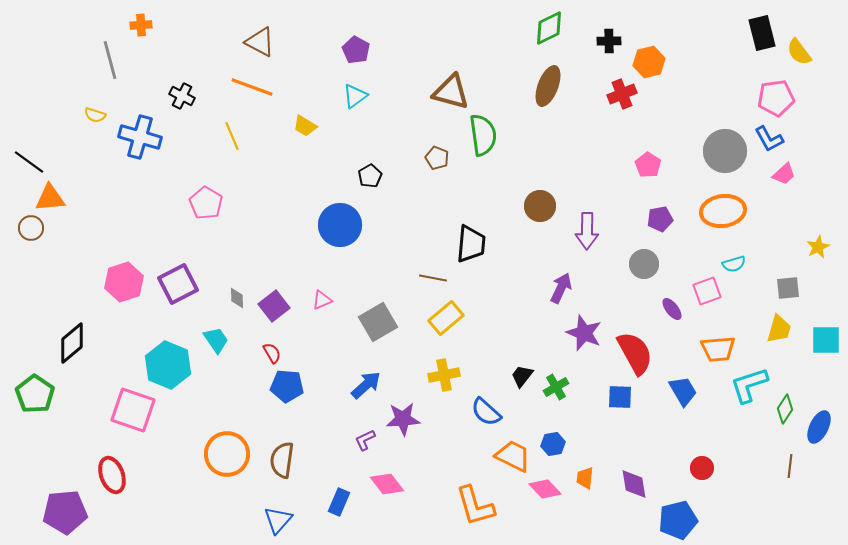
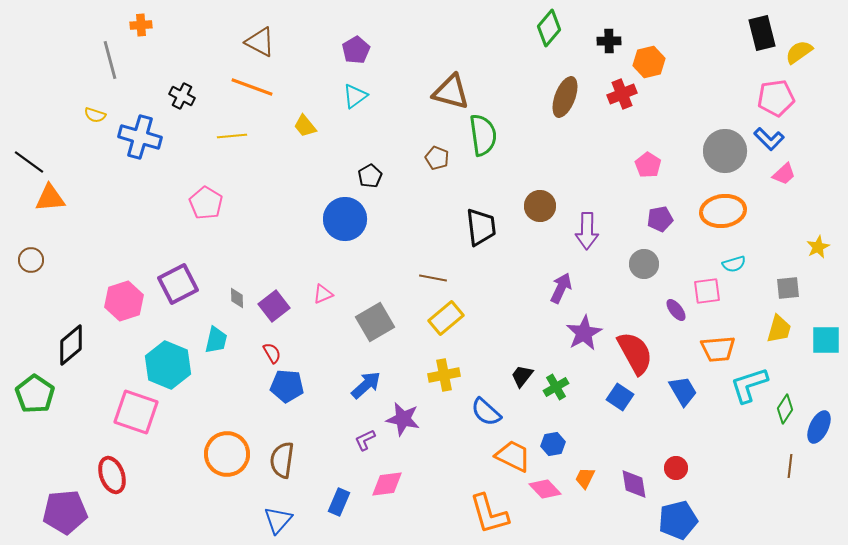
green diamond at (549, 28): rotated 24 degrees counterclockwise
purple pentagon at (356, 50): rotated 12 degrees clockwise
yellow semicircle at (799, 52): rotated 92 degrees clockwise
brown ellipse at (548, 86): moved 17 px right, 11 px down
yellow trapezoid at (305, 126): rotated 20 degrees clockwise
yellow line at (232, 136): rotated 72 degrees counterclockwise
blue L-shape at (769, 139): rotated 16 degrees counterclockwise
blue circle at (340, 225): moved 5 px right, 6 px up
brown circle at (31, 228): moved 32 px down
black trapezoid at (471, 244): moved 10 px right, 17 px up; rotated 12 degrees counterclockwise
pink hexagon at (124, 282): moved 19 px down
pink square at (707, 291): rotated 12 degrees clockwise
pink triangle at (322, 300): moved 1 px right, 6 px up
purple ellipse at (672, 309): moved 4 px right, 1 px down
gray square at (378, 322): moved 3 px left
purple star at (584, 333): rotated 21 degrees clockwise
cyan trapezoid at (216, 340): rotated 48 degrees clockwise
black diamond at (72, 343): moved 1 px left, 2 px down
blue square at (620, 397): rotated 32 degrees clockwise
pink square at (133, 410): moved 3 px right, 2 px down
purple star at (403, 419): rotated 16 degrees clockwise
red circle at (702, 468): moved 26 px left
orange trapezoid at (585, 478): rotated 20 degrees clockwise
pink diamond at (387, 484): rotated 60 degrees counterclockwise
orange L-shape at (475, 506): moved 14 px right, 8 px down
